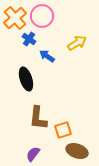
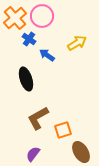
blue arrow: moved 1 px up
brown L-shape: rotated 55 degrees clockwise
brown ellipse: moved 4 px right, 1 px down; rotated 40 degrees clockwise
